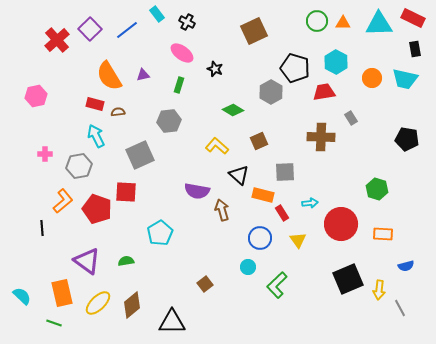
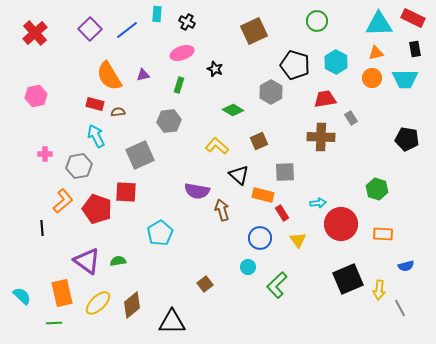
cyan rectangle at (157, 14): rotated 42 degrees clockwise
orange triangle at (343, 23): moved 33 px right, 30 px down; rotated 14 degrees counterclockwise
red cross at (57, 40): moved 22 px left, 7 px up
pink ellipse at (182, 53): rotated 55 degrees counterclockwise
black pentagon at (295, 68): moved 3 px up
cyan trapezoid at (405, 79): rotated 12 degrees counterclockwise
red trapezoid at (324, 92): moved 1 px right, 7 px down
cyan arrow at (310, 203): moved 8 px right
green semicircle at (126, 261): moved 8 px left
green line at (54, 323): rotated 21 degrees counterclockwise
